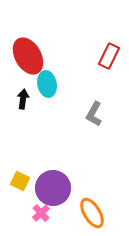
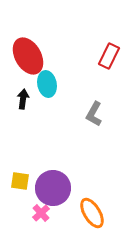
yellow square: rotated 18 degrees counterclockwise
